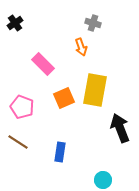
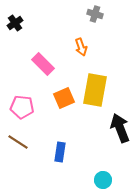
gray cross: moved 2 px right, 9 px up
pink pentagon: rotated 15 degrees counterclockwise
